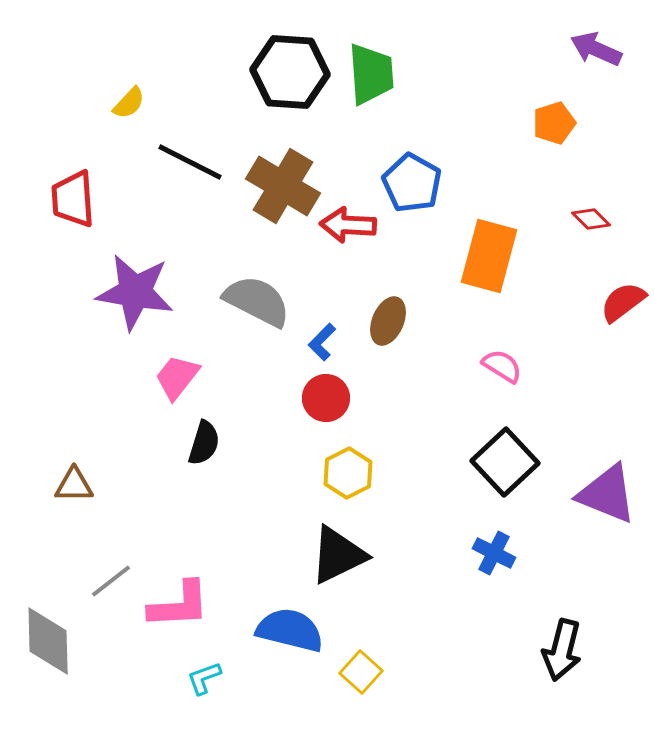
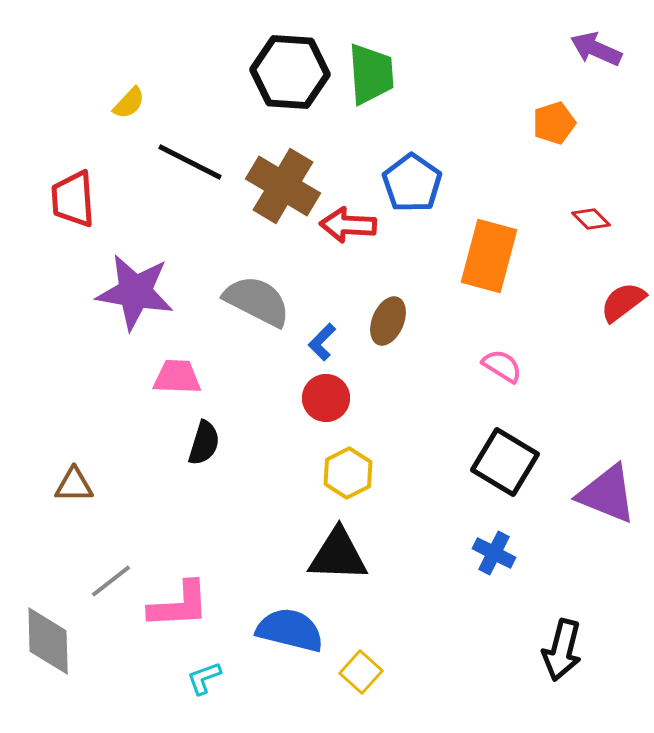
blue pentagon: rotated 6 degrees clockwise
pink trapezoid: rotated 54 degrees clockwise
black square: rotated 16 degrees counterclockwise
black triangle: rotated 28 degrees clockwise
